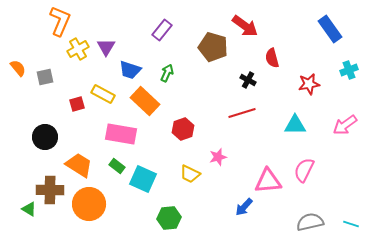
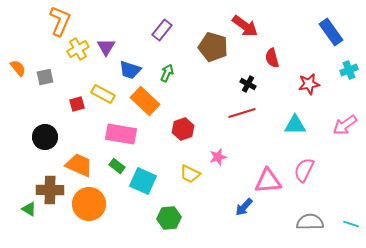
blue rectangle: moved 1 px right, 3 px down
black cross: moved 4 px down
orange trapezoid: rotated 8 degrees counterclockwise
cyan square: moved 2 px down
gray semicircle: rotated 12 degrees clockwise
